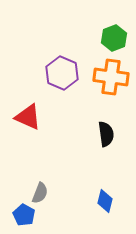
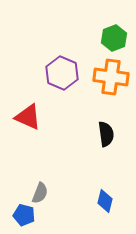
blue pentagon: rotated 15 degrees counterclockwise
